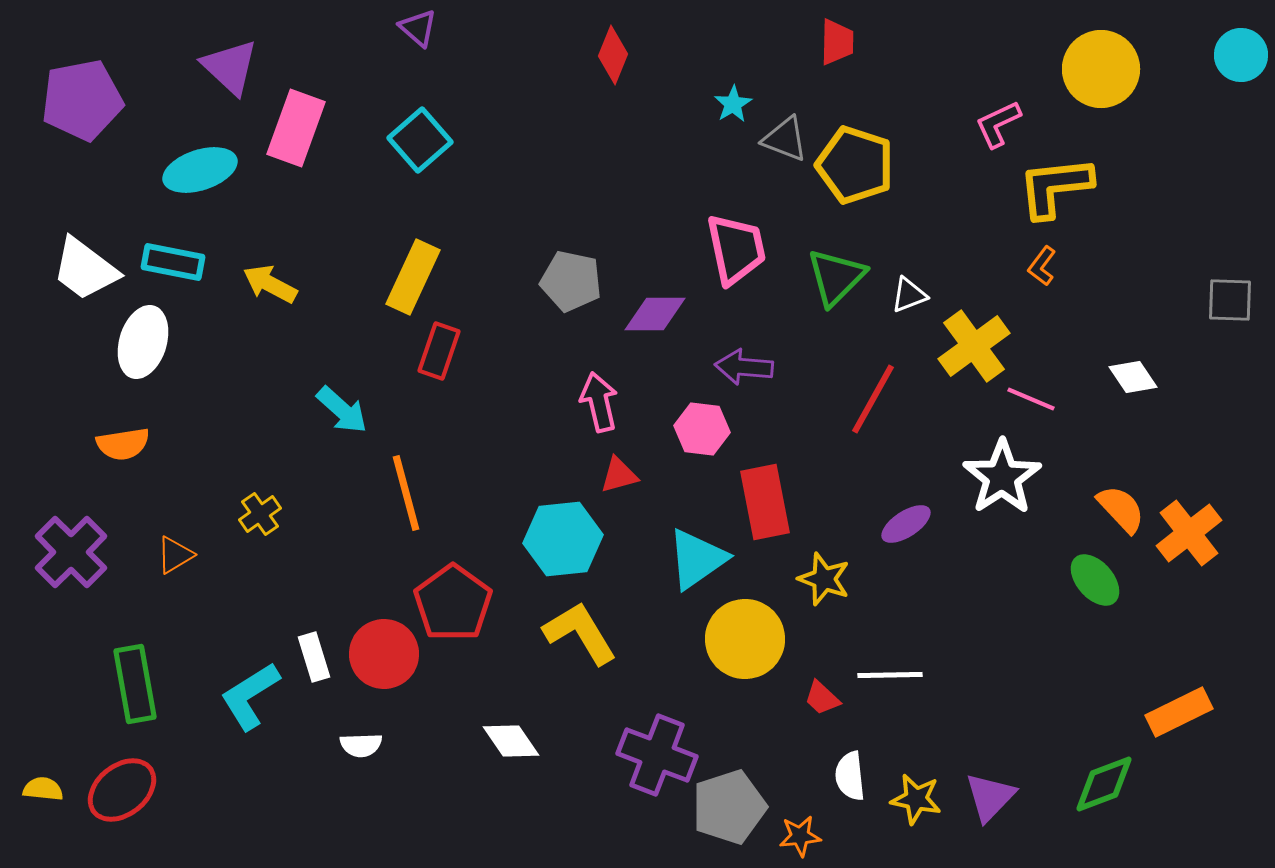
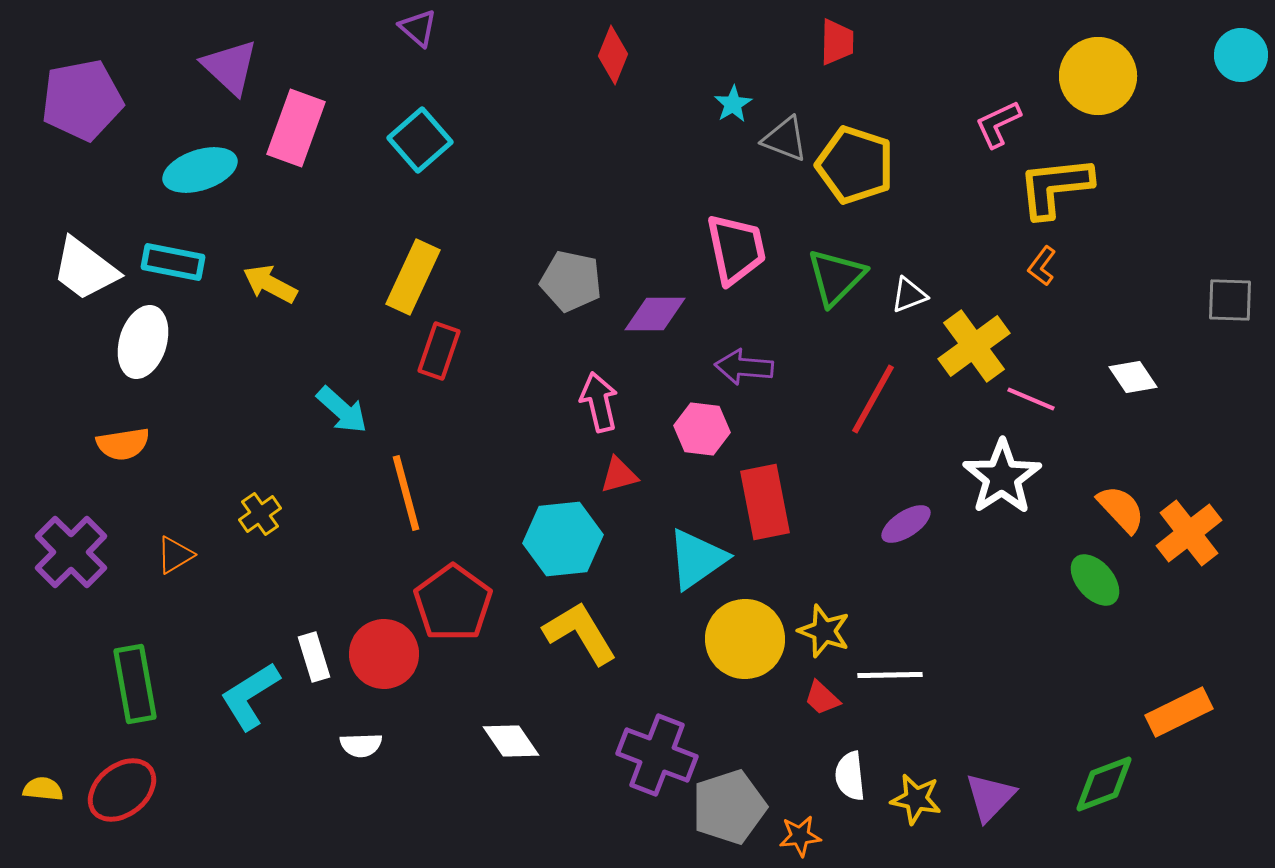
yellow circle at (1101, 69): moved 3 px left, 7 px down
yellow star at (824, 579): moved 52 px down
